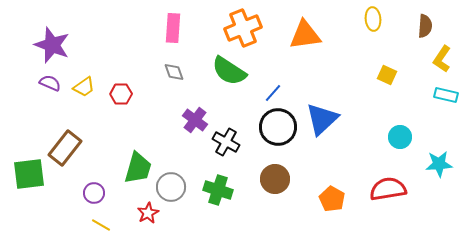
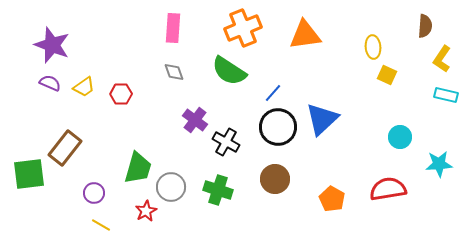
yellow ellipse: moved 28 px down
red star: moved 2 px left, 2 px up
